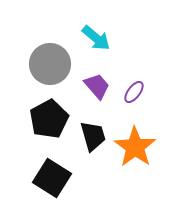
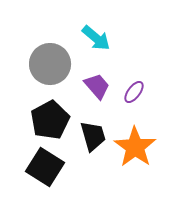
black pentagon: moved 1 px right, 1 px down
black square: moved 7 px left, 11 px up
